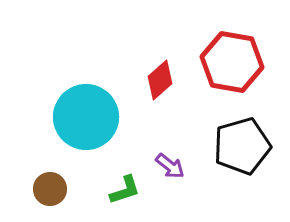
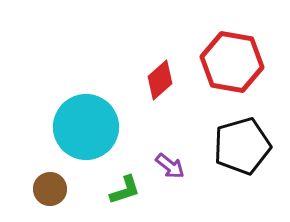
cyan circle: moved 10 px down
